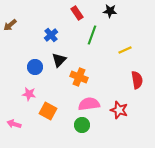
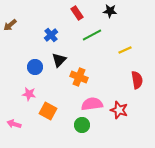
green line: rotated 42 degrees clockwise
pink semicircle: moved 3 px right
